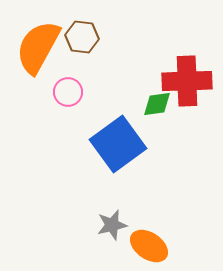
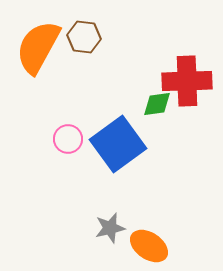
brown hexagon: moved 2 px right
pink circle: moved 47 px down
gray star: moved 2 px left, 3 px down
